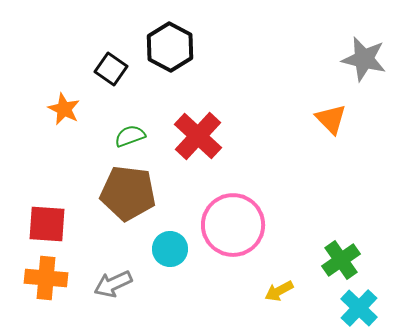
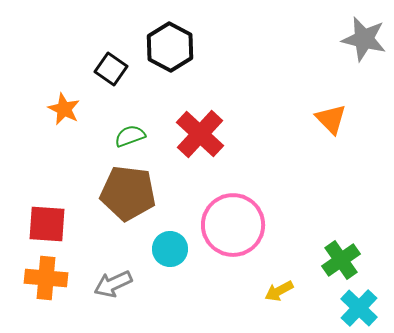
gray star: moved 20 px up
red cross: moved 2 px right, 2 px up
